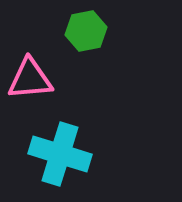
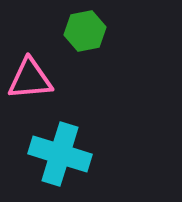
green hexagon: moved 1 px left
